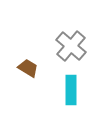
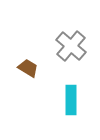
cyan rectangle: moved 10 px down
